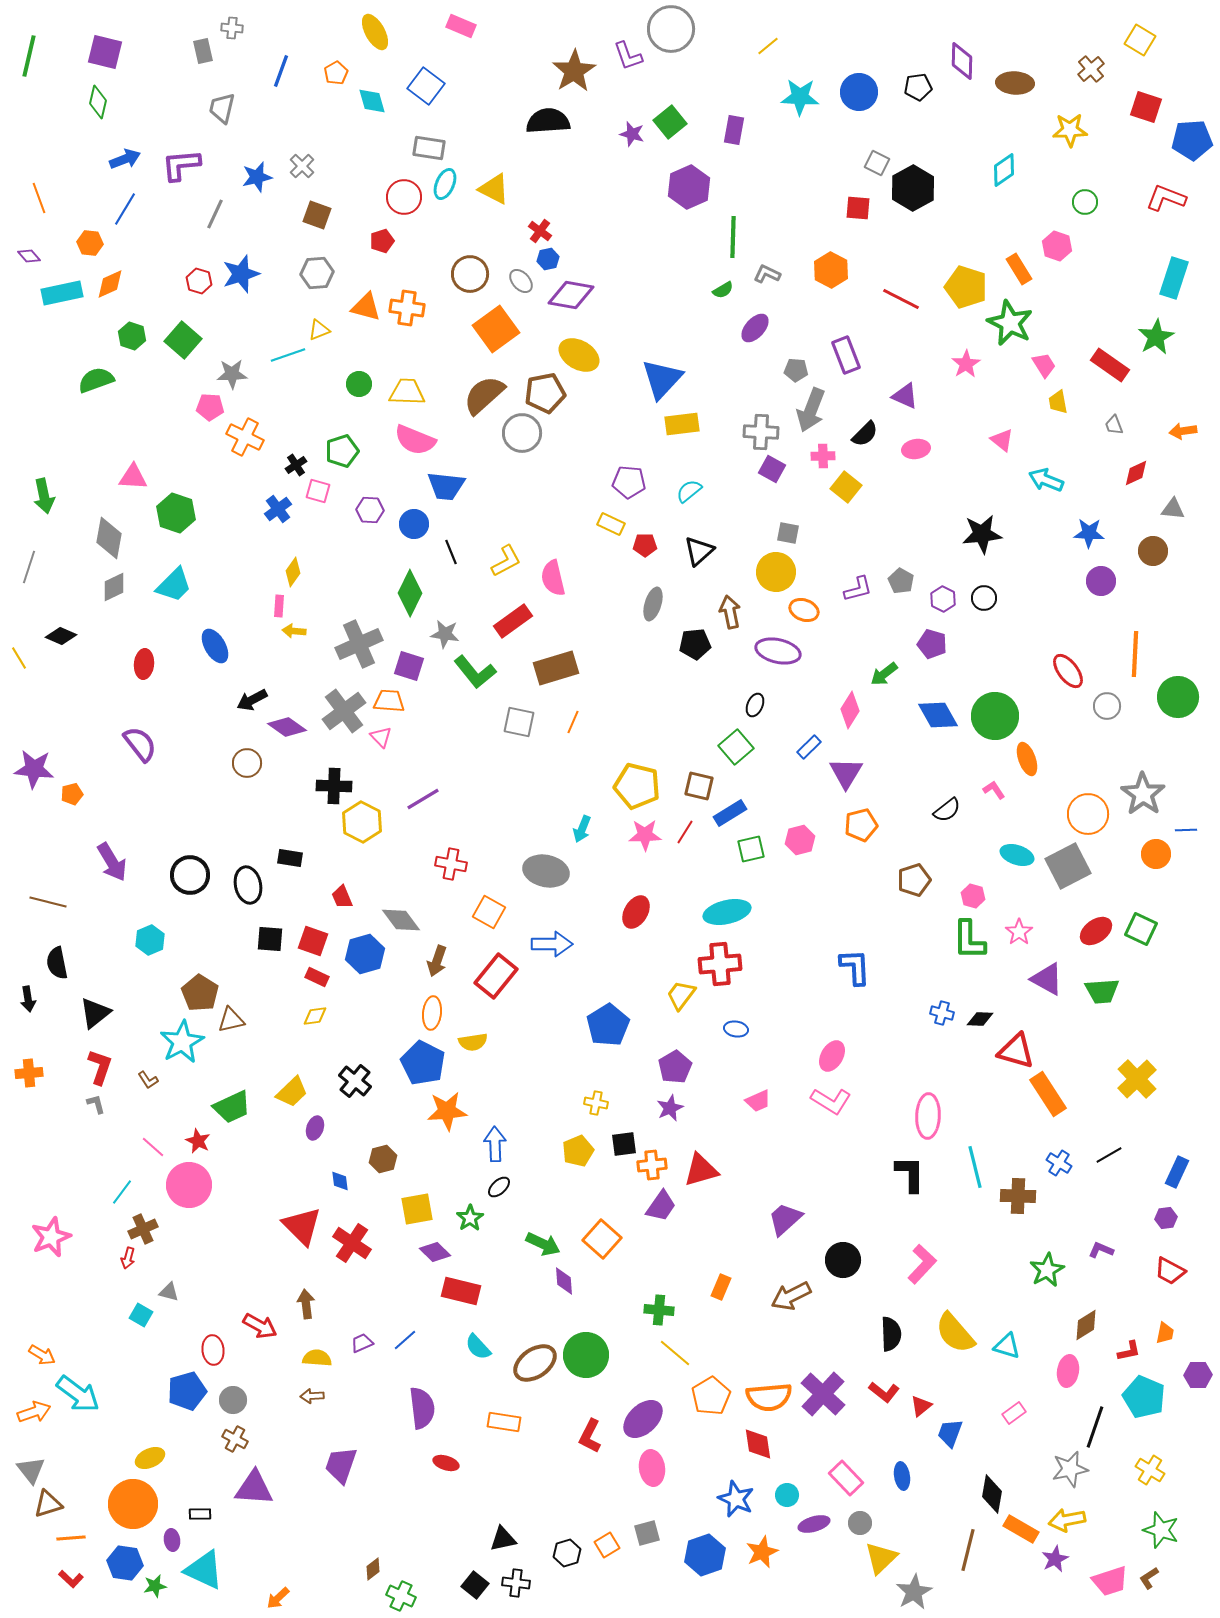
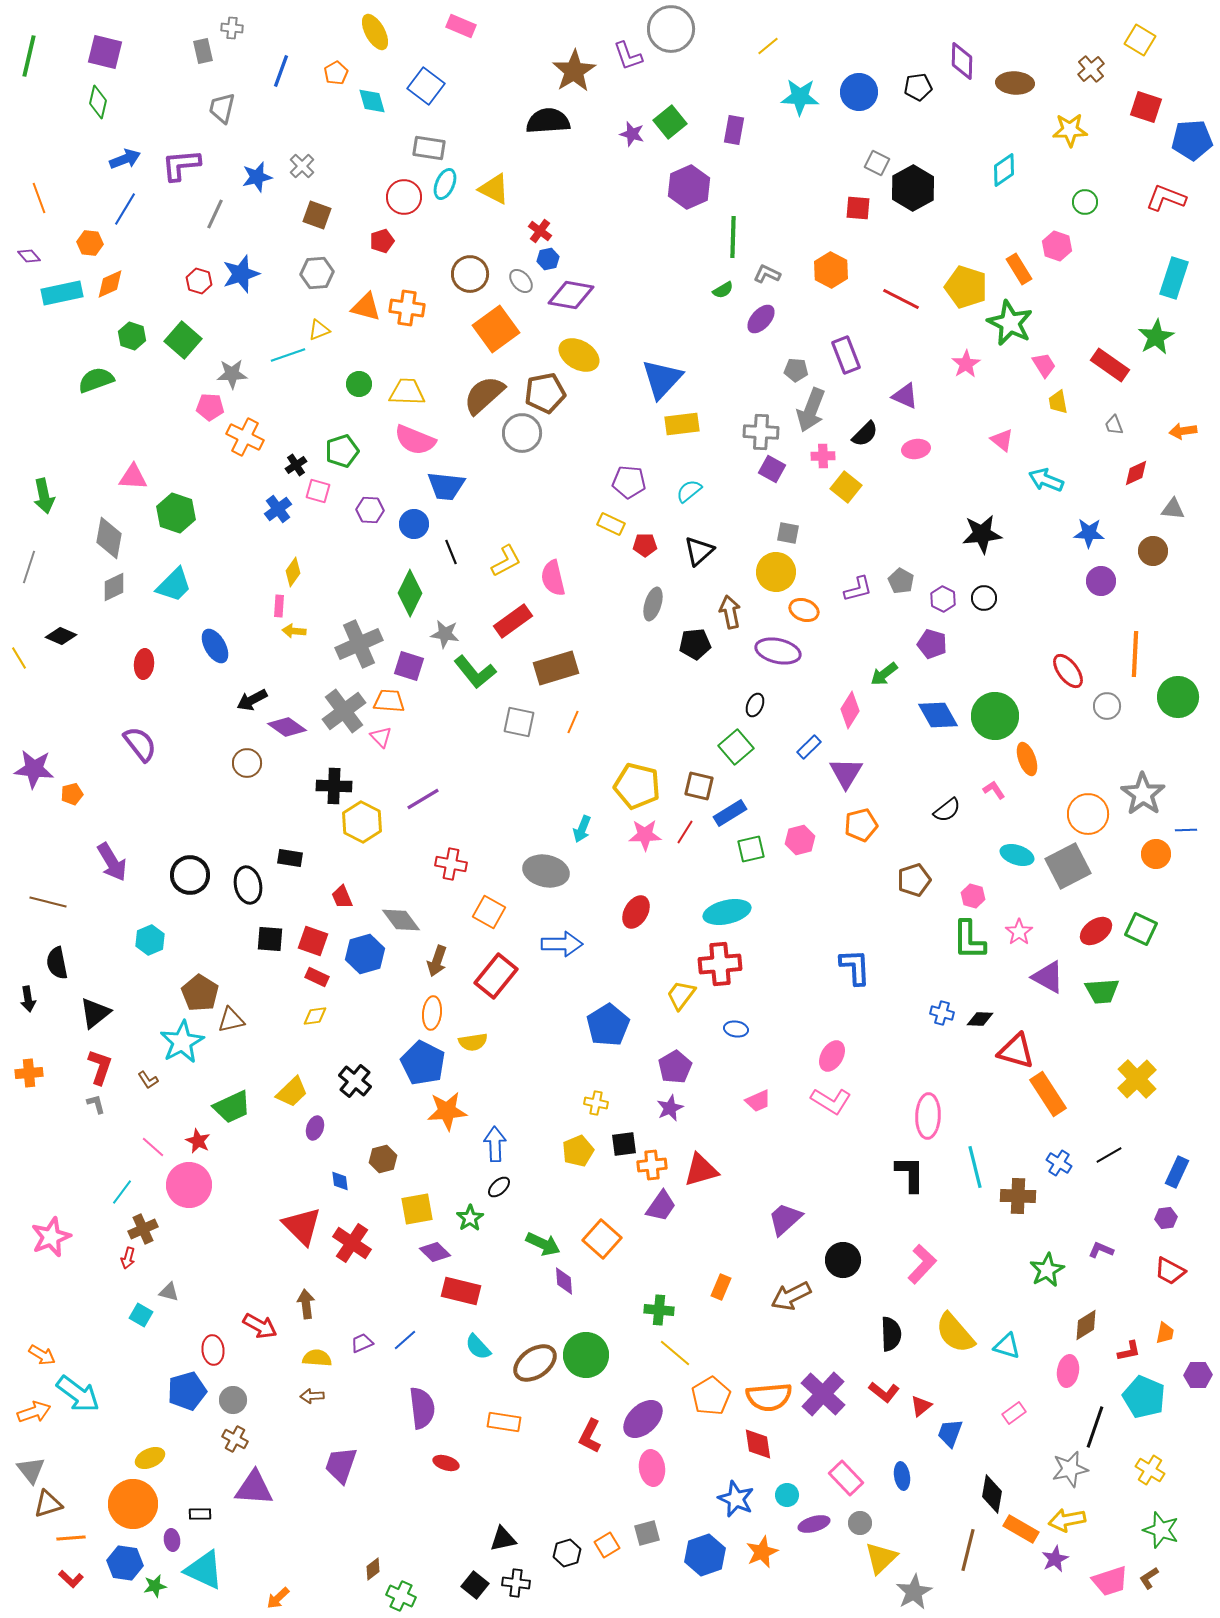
purple ellipse at (755, 328): moved 6 px right, 9 px up
blue arrow at (552, 944): moved 10 px right
purple triangle at (1047, 979): moved 1 px right, 2 px up
